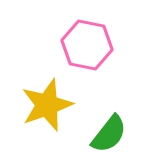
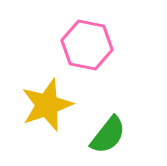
green semicircle: moved 1 px left, 1 px down
